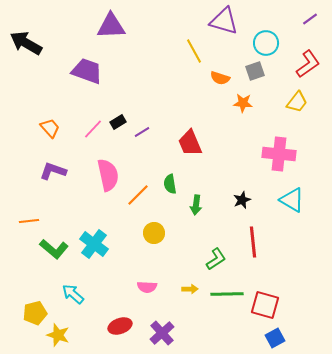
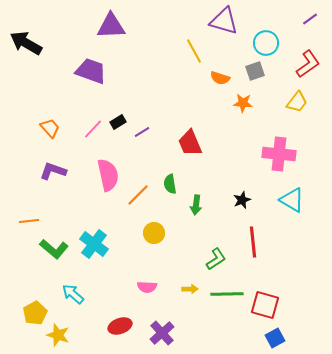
purple trapezoid at (87, 71): moved 4 px right
yellow pentagon at (35, 313): rotated 15 degrees counterclockwise
